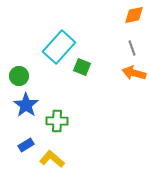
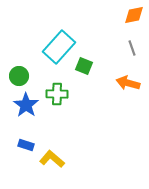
green square: moved 2 px right, 1 px up
orange arrow: moved 6 px left, 10 px down
green cross: moved 27 px up
blue rectangle: rotated 49 degrees clockwise
